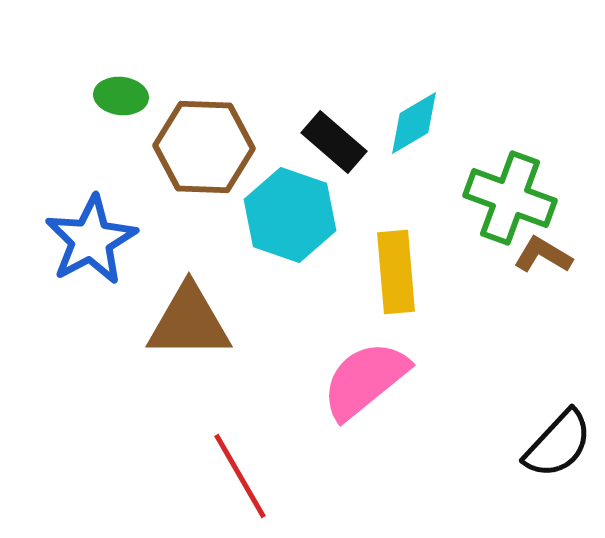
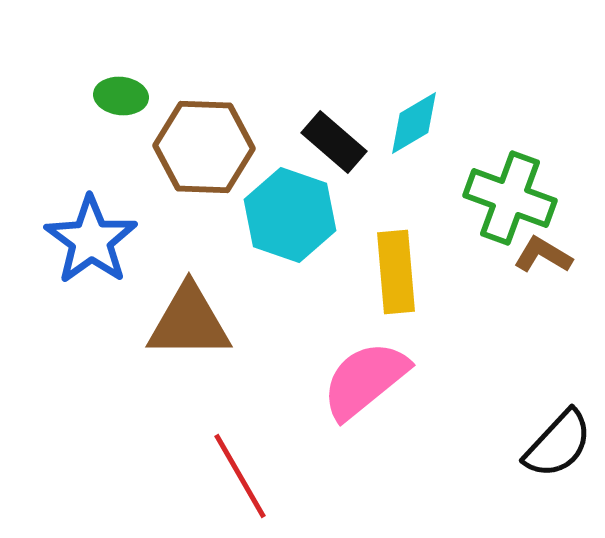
blue star: rotated 8 degrees counterclockwise
